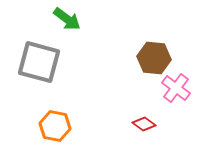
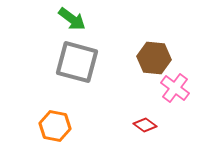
green arrow: moved 5 px right
gray square: moved 38 px right
pink cross: moved 1 px left
red diamond: moved 1 px right, 1 px down
